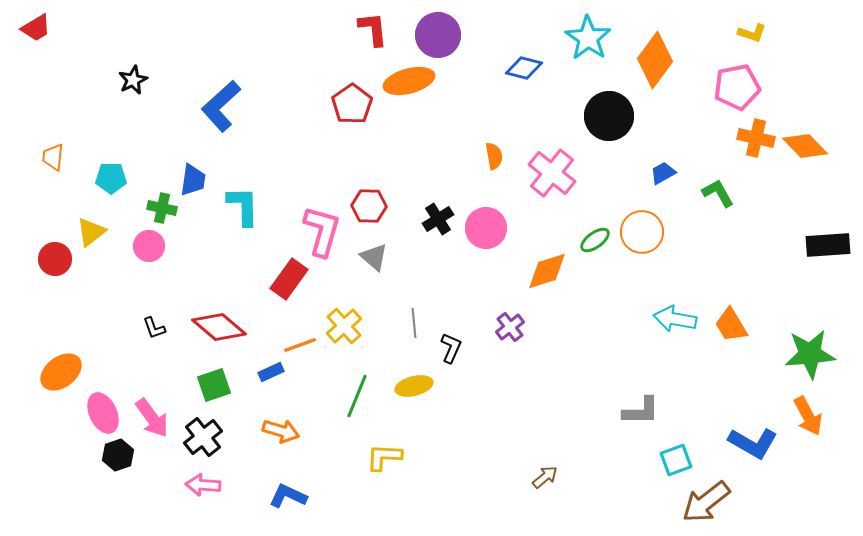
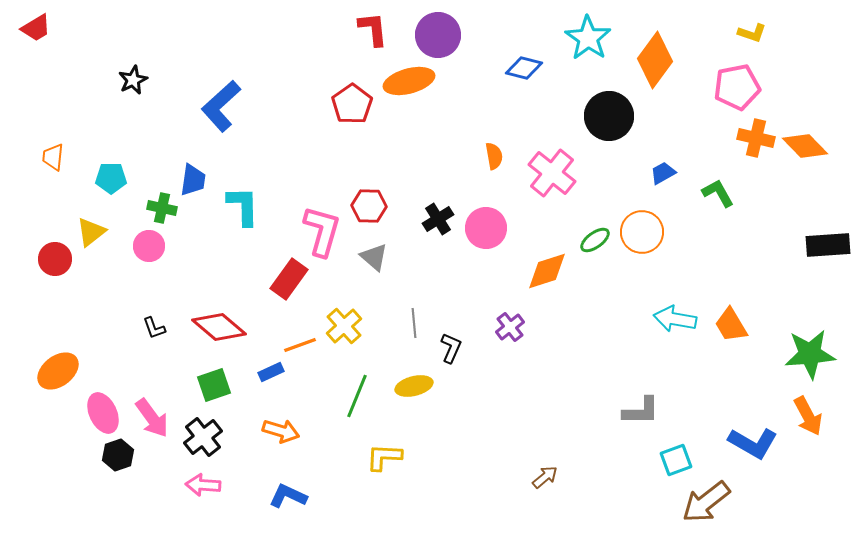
orange ellipse at (61, 372): moved 3 px left, 1 px up
